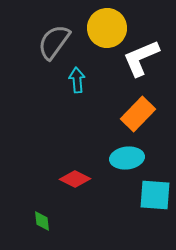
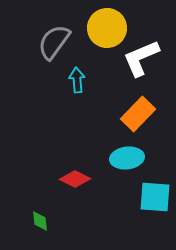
cyan square: moved 2 px down
green diamond: moved 2 px left
